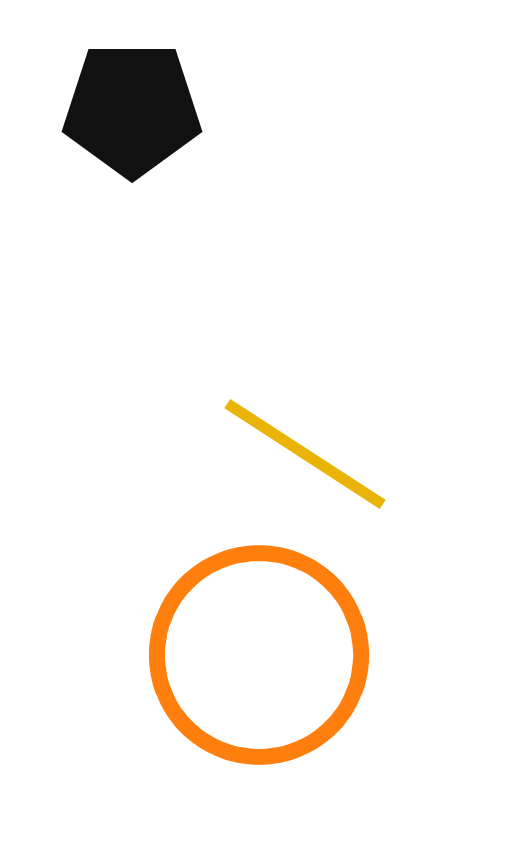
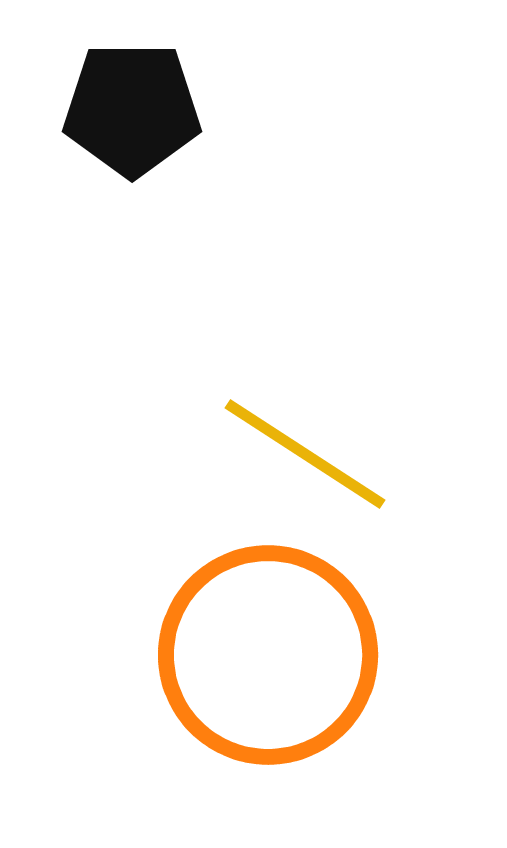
orange circle: moved 9 px right
